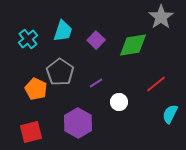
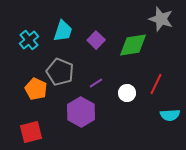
gray star: moved 2 px down; rotated 20 degrees counterclockwise
cyan cross: moved 1 px right, 1 px down
gray pentagon: rotated 12 degrees counterclockwise
red line: rotated 25 degrees counterclockwise
white circle: moved 8 px right, 9 px up
cyan semicircle: moved 1 px down; rotated 120 degrees counterclockwise
purple hexagon: moved 3 px right, 11 px up
